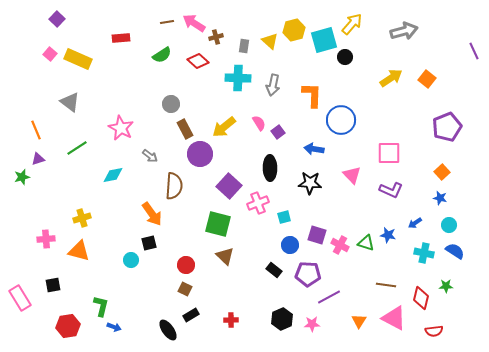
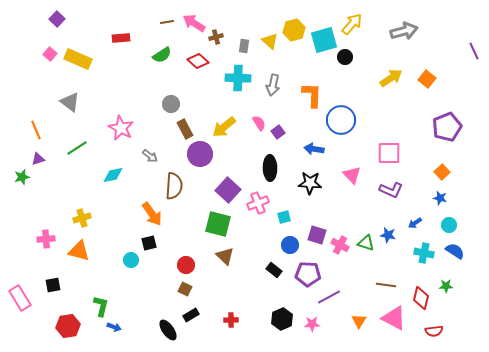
purple square at (229, 186): moved 1 px left, 4 px down
